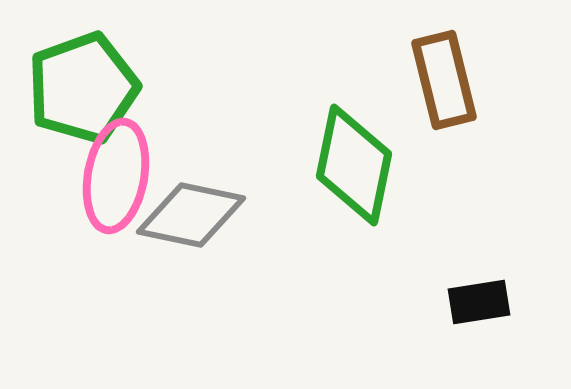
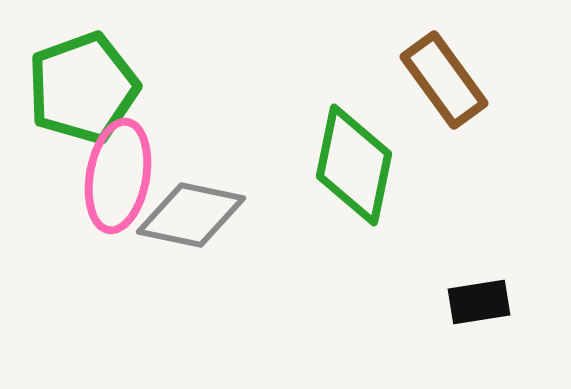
brown rectangle: rotated 22 degrees counterclockwise
pink ellipse: moved 2 px right
